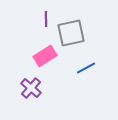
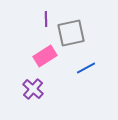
purple cross: moved 2 px right, 1 px down
